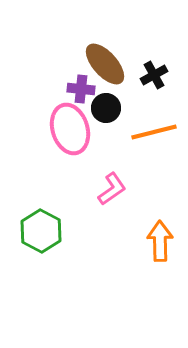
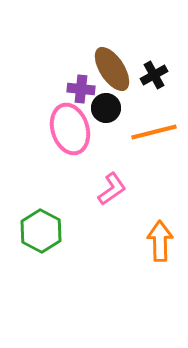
brown ellipse: moved 7 px right, 5 px down; rotated 9 degrees clockwise
